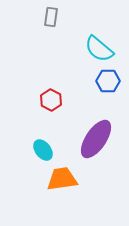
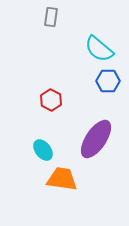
orange trapezoid: rotated 16 degrees clockwise
